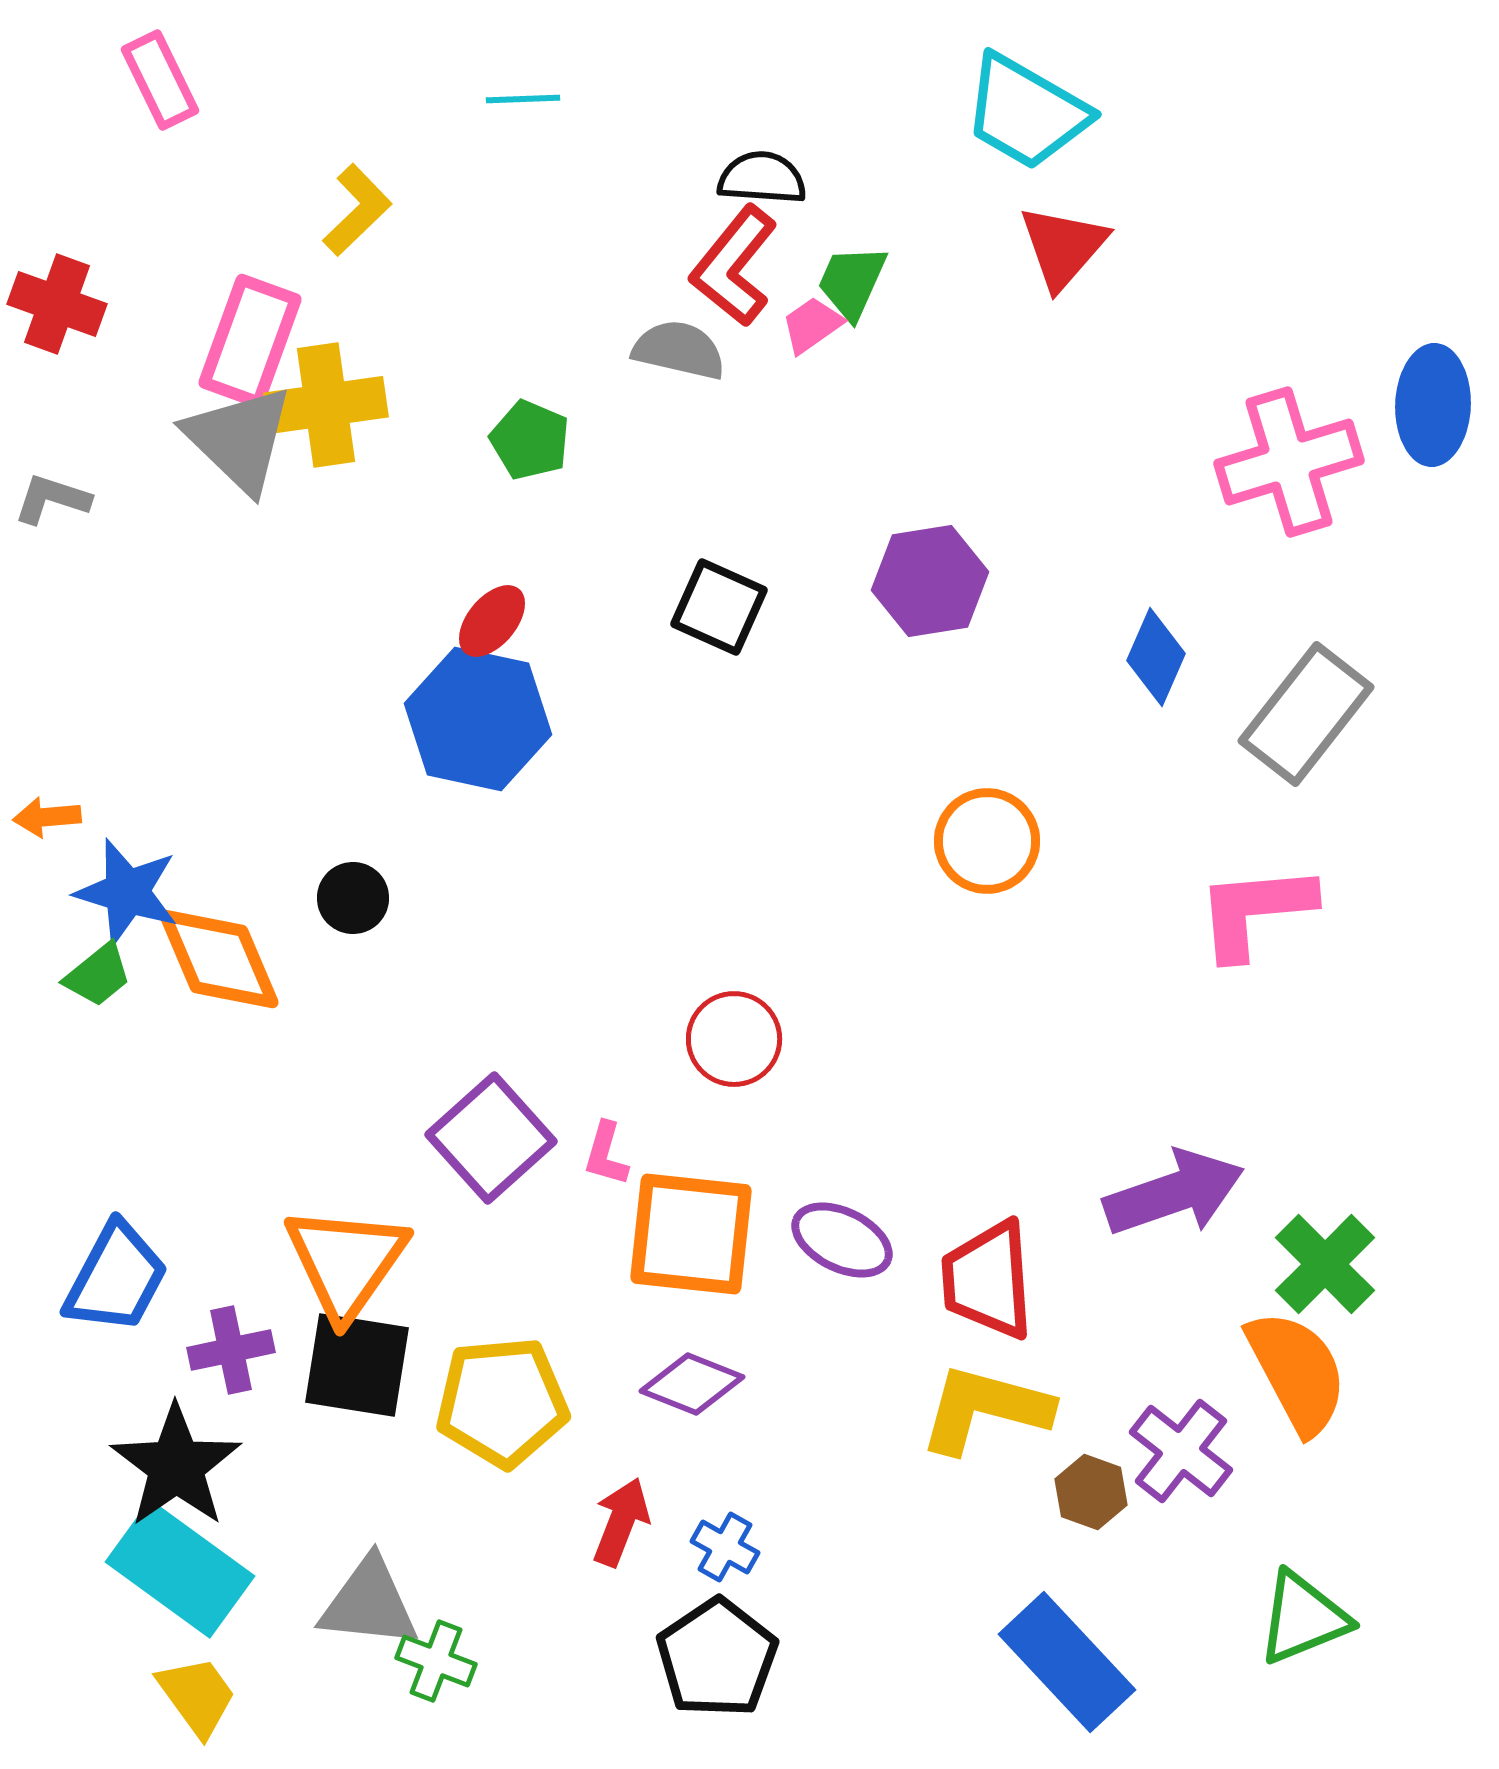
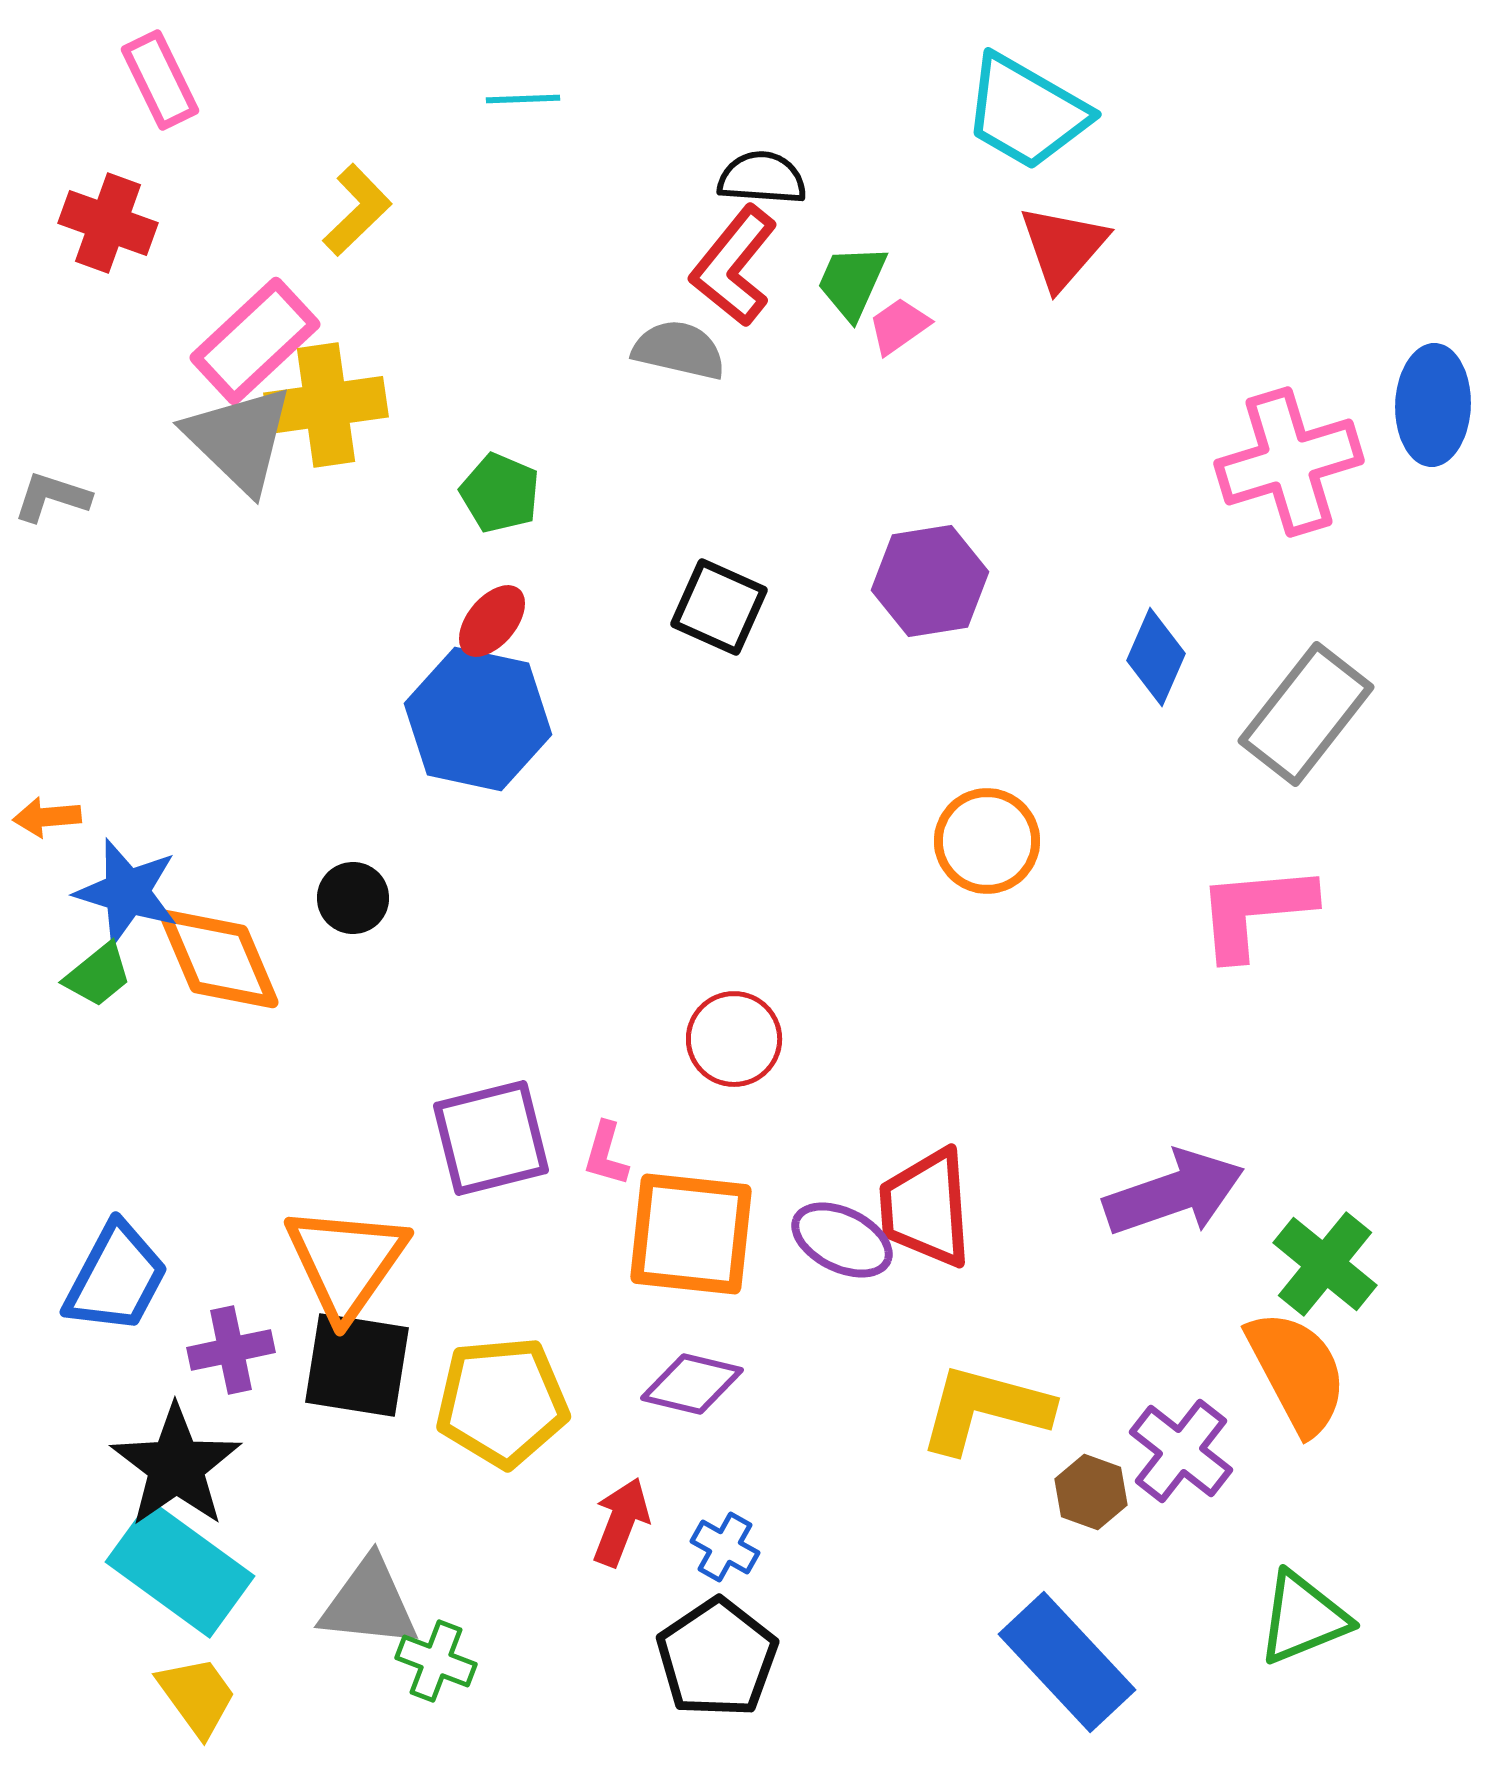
red cross at (57, 304): moved 51 px right, 81 px up
pink trapezoid at (812, 325): moved 87 px right, 1 px down
pink rectangle at (250, 341): moved 5 px right; rotated 27 degrees clockwise
green pentagon at (530, 440): moved 30 px left, 53 px down
gray L-shape at (52, 499): moved 2 px up
purple square at (491, 1138): rotated 28 degrees clockwise
green cross at (1325, 1264): rotated 6 degrees counterclockwise
red trapezoid at (988, 1280): moved 62 px left, 72 px up
purple diamond at (692, 1384): rotated 8 degrees counterclockwise
